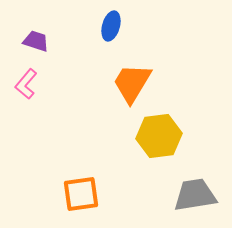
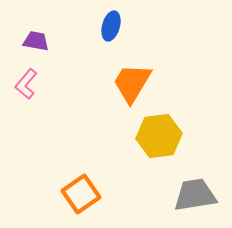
purple trapezoid: rotated 8 degrees counterclockwise
orange square: rotated 27 degrees counterclockwise
